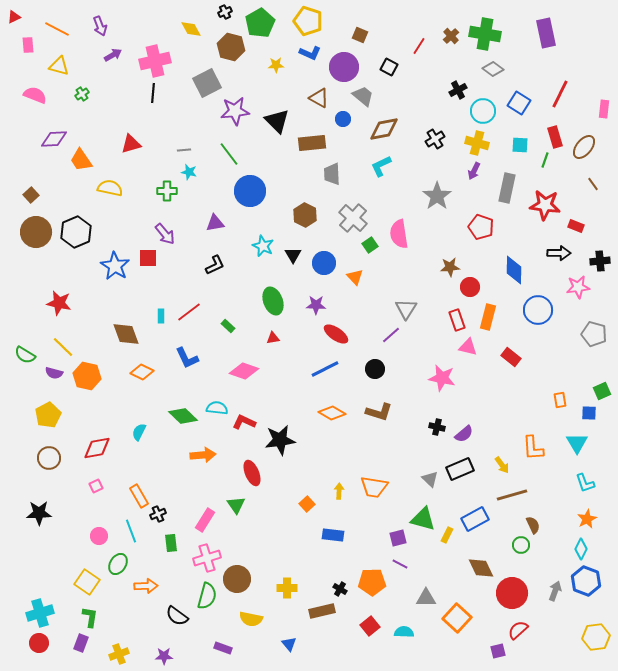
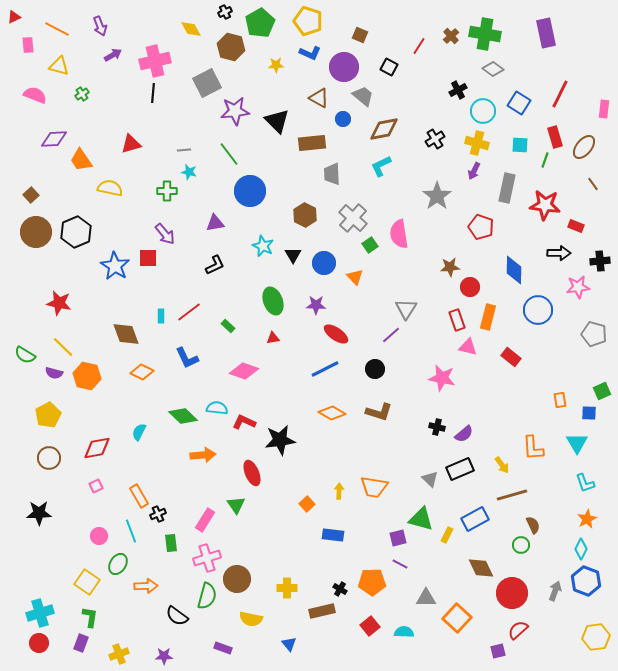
green triangle at (423, 519): moved 2 px left
